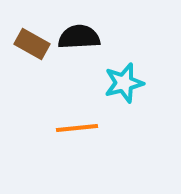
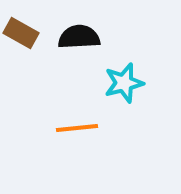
brown rectangle: moved 11 px left, 11 px up
